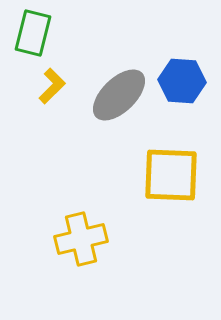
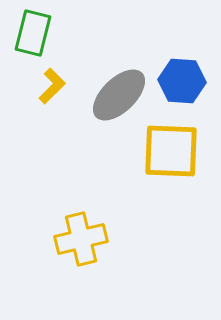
yellow square: moved 24 px up
